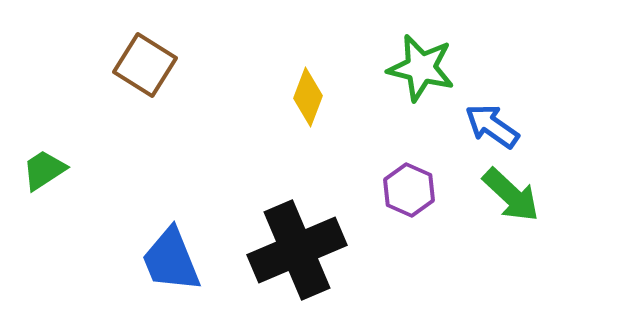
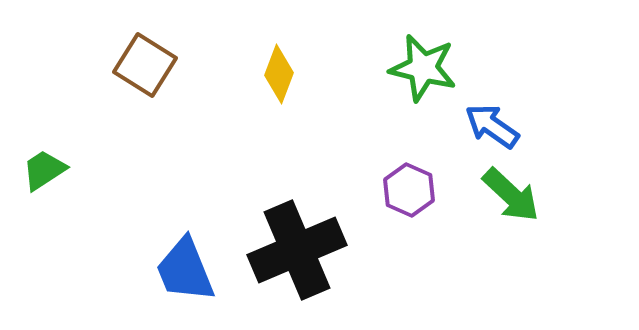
green star: moved 2 px right
yellow diamond: moved 29 px left, 23 px up
blue trapezoid: moved 14 px right, 10 px down
